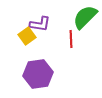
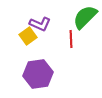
purple L-shape: rotated 15 degrees clockwise
yellow square: moved 1 px right
